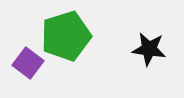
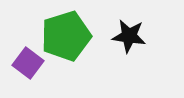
black star: moved 20 px left, 13 px up
